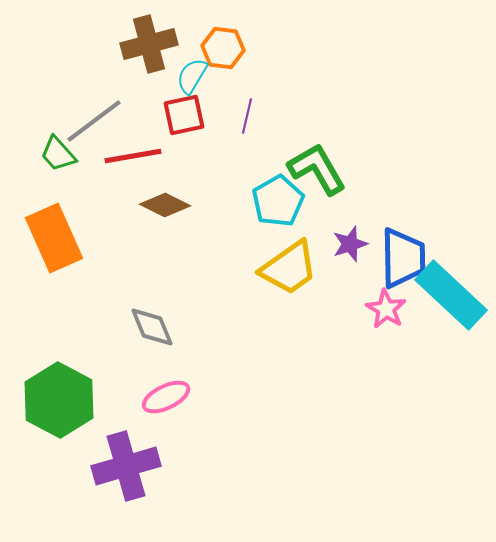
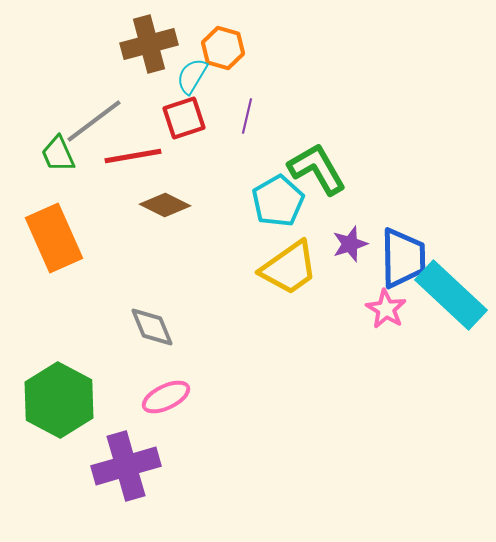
orange hexagon: rotated 9 degrees clockwise
red square: moved 3 px down; rotated 6 degrees counterclockwise
green trapezoid: rotated 18 degrees clockwise
